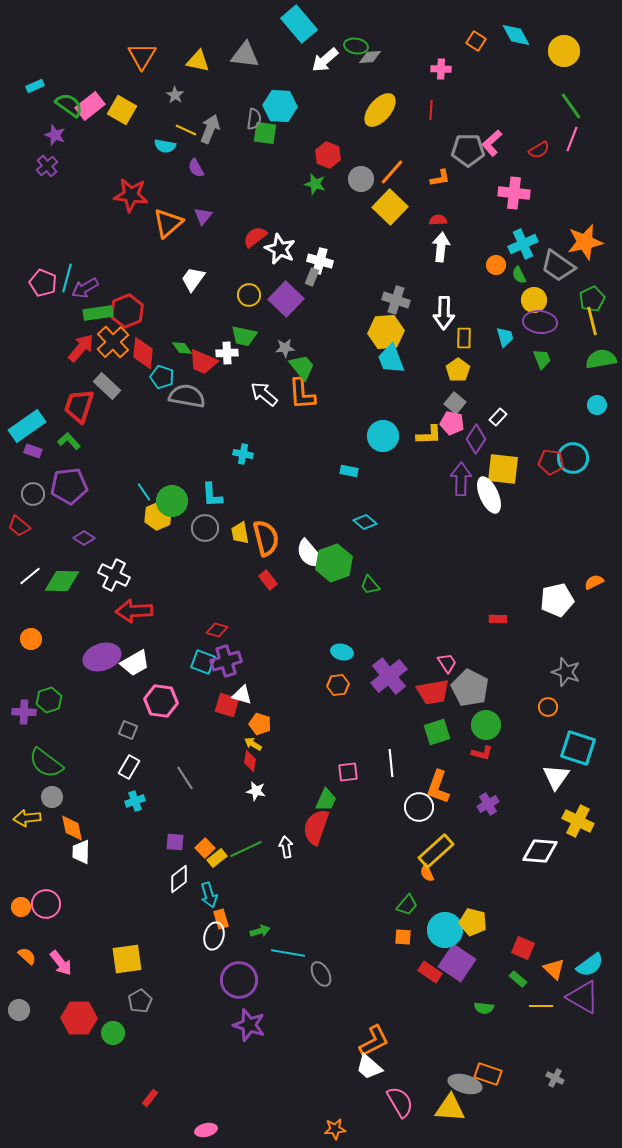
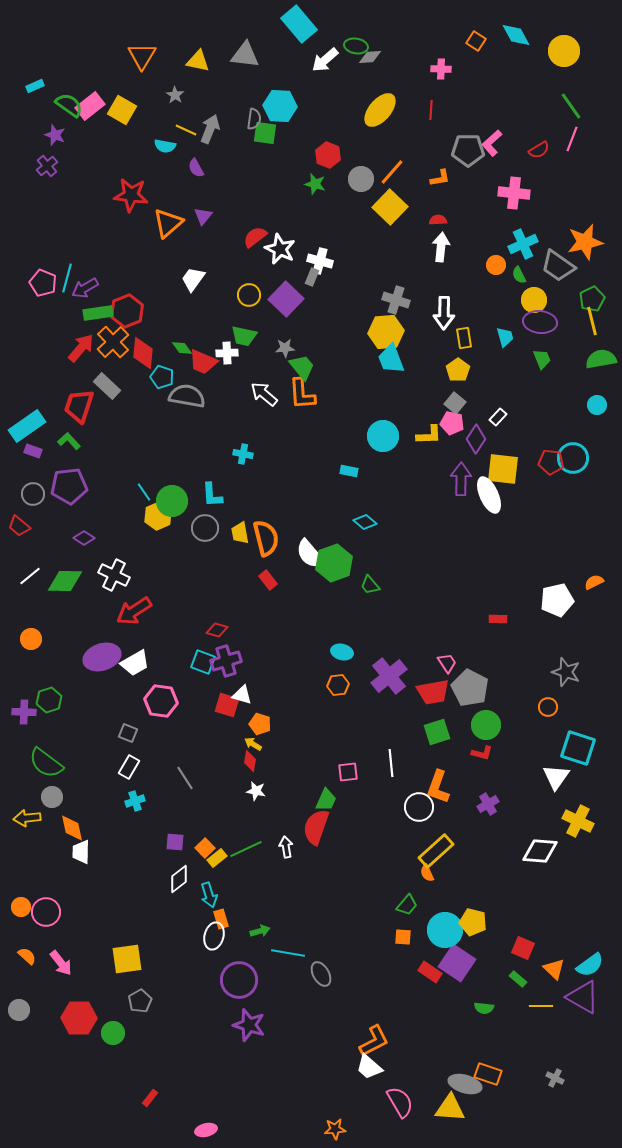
yellow rectangle at (464, 338): rotated 10 degrees counterclockwise
green diamond at (62, 581): moved 3 px right
red arrow at (134, 611): rotated 30 degrees counterclockwise
gray square at (128, 730): moved 3 px down
pink circle at (46, 904): moved 8 px down
